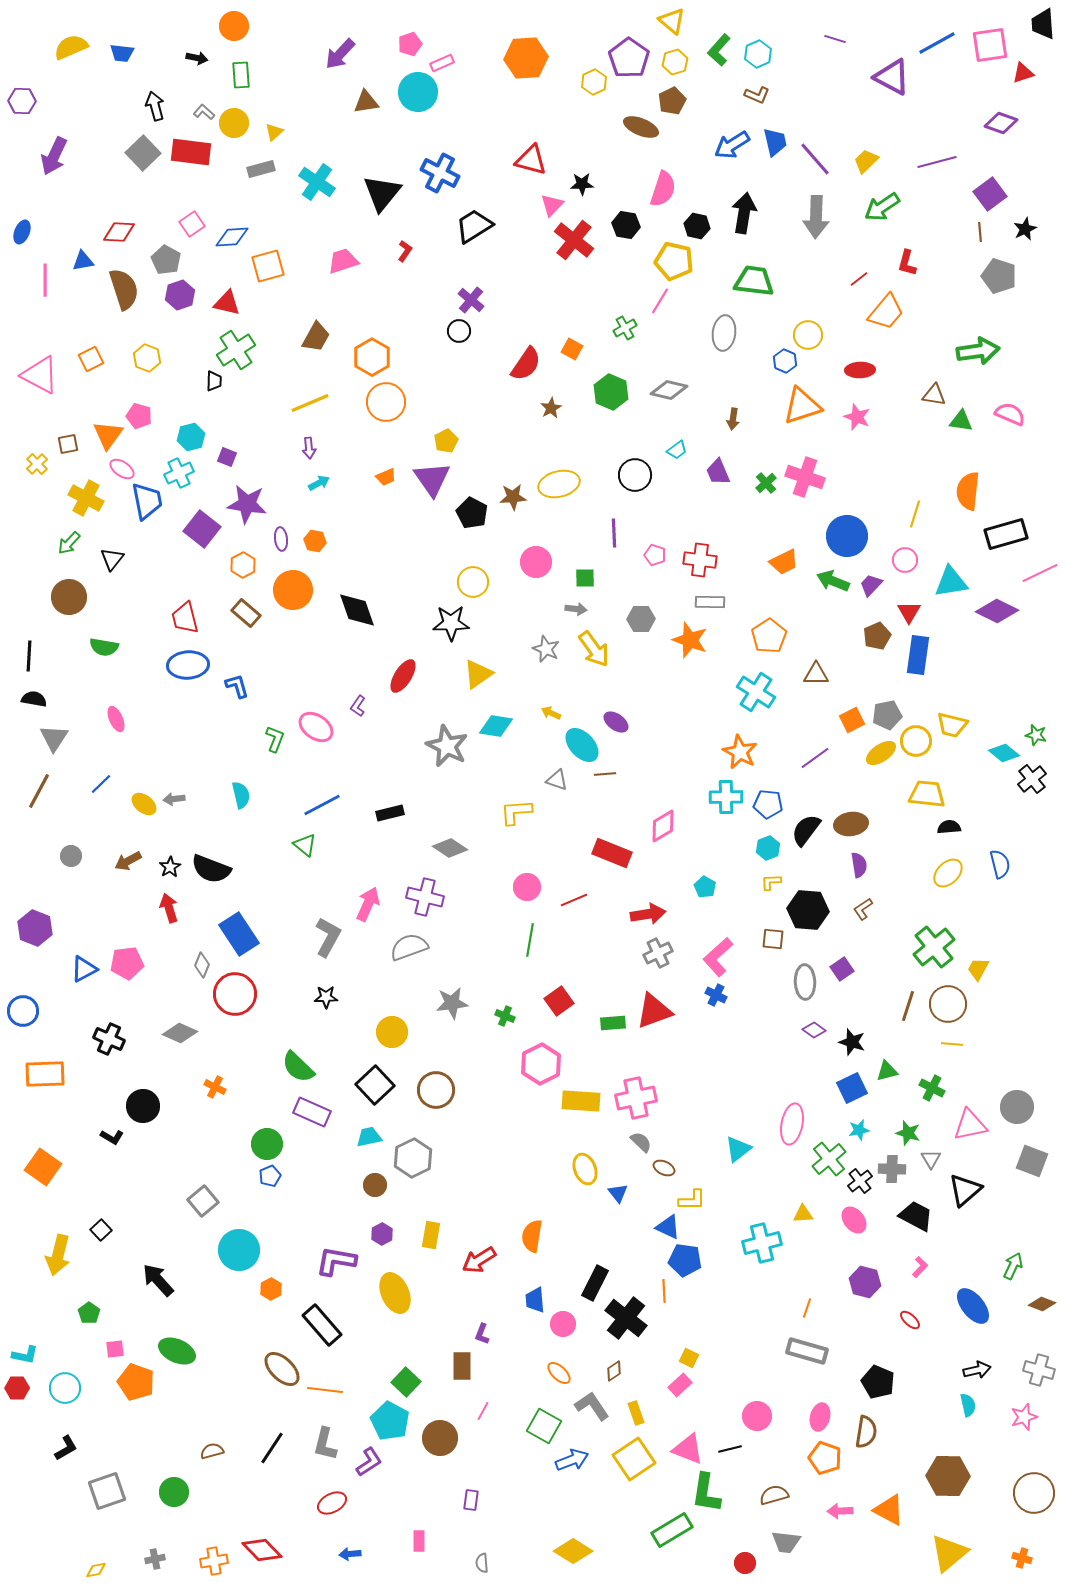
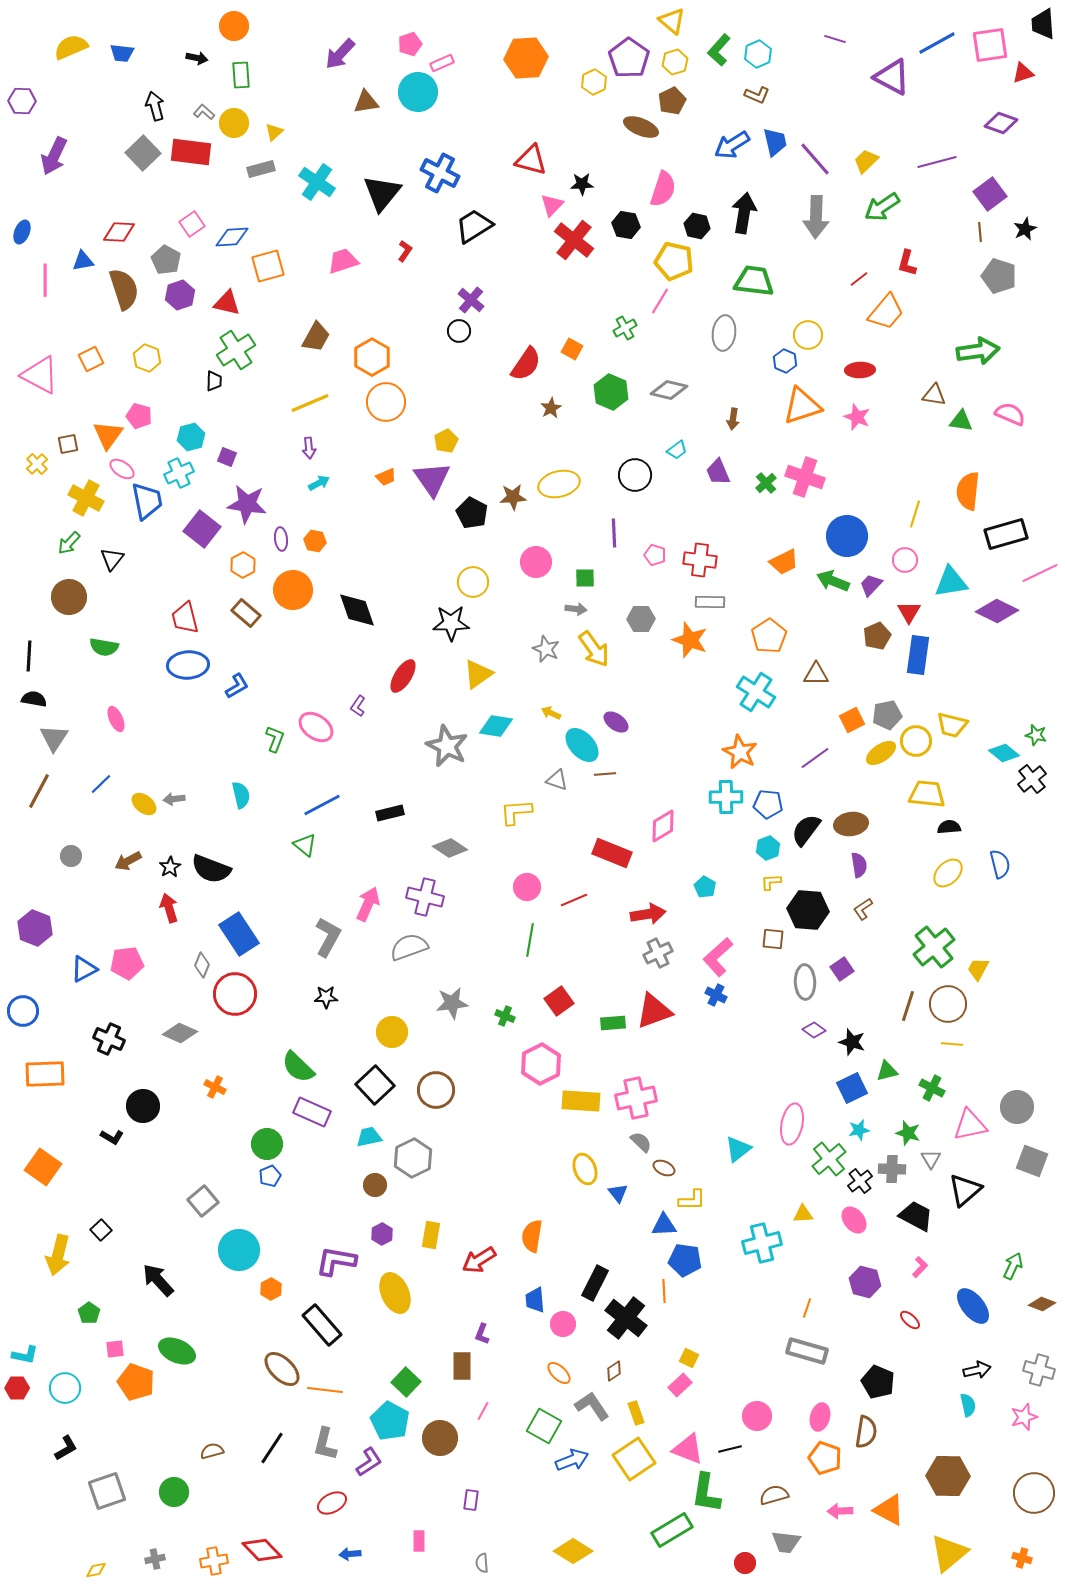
blue L-shape at (237, 686): rotated 76 degrees clockwise
blue triangle at (668, 1227): moved 4 px left, 2 px up; rotated 28 degrees counterclockwise
